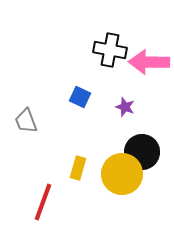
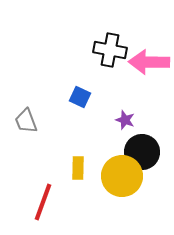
purple star: moved 13 px down
yellow rectangle: rotated 15 degrees counterclockwise
yellow circle: moved 2 px down
